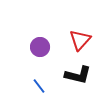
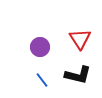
red triangle: moved 1 px up; rotated 15 degrees counterclockwise
blue line: moved 3 px right, 6 px up
